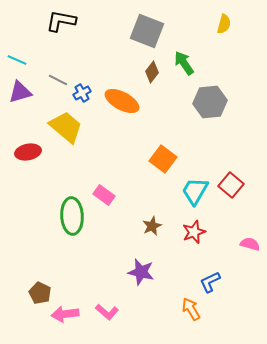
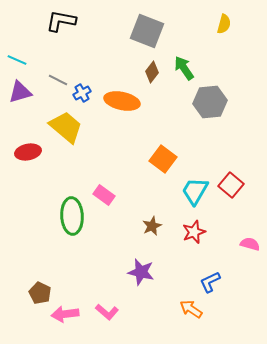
green arrow: moved 5 px down
orange ellipse: rotated 16 degrees counterclockwise
orange arrow: rotated 25 degrees counterclockwise
